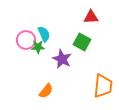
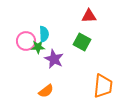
red triangle: moved 2 px left, 1 px up
cyan semicircle: rotated 21 degrees clockwise
pink circle: moved 1 px down
purple star: moved 8 px left
orange semicircle: rotated 14 degrees clockwise
